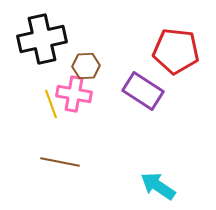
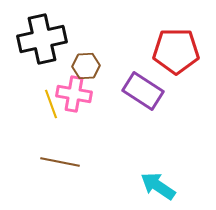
red pentagon: rotated 6 degrees counterclockwise
